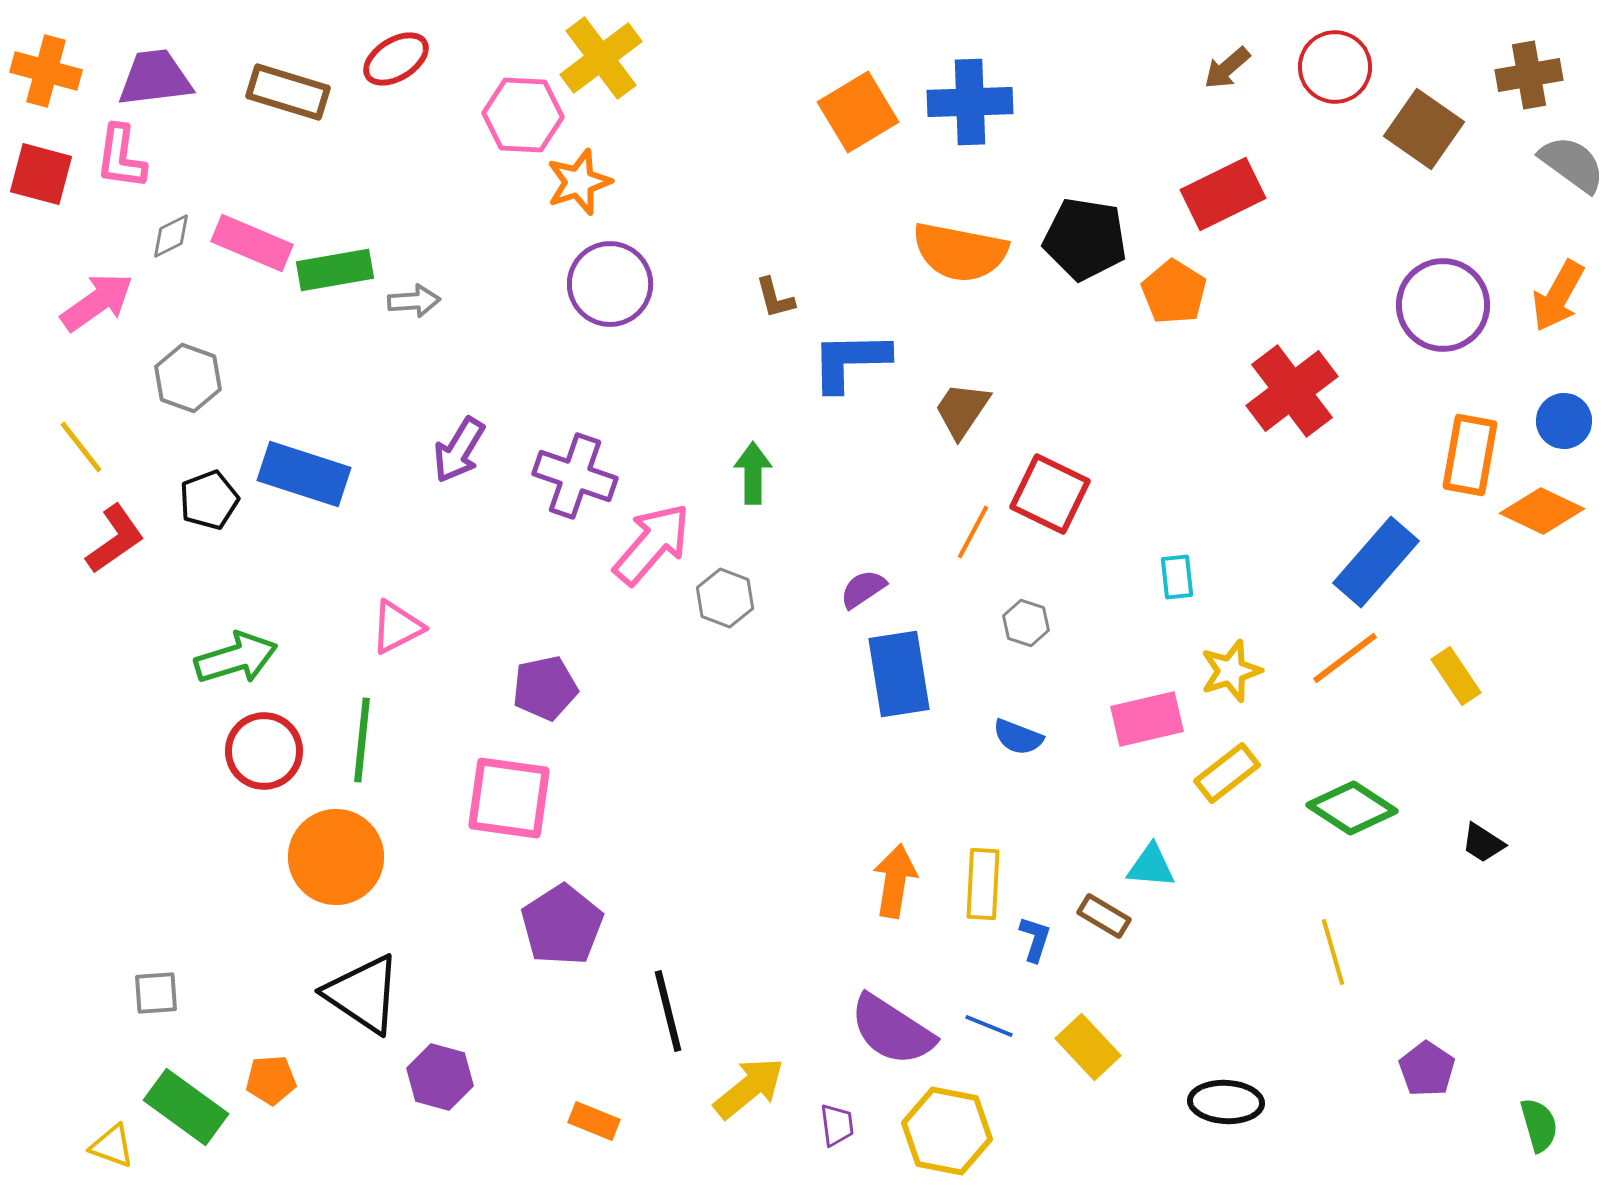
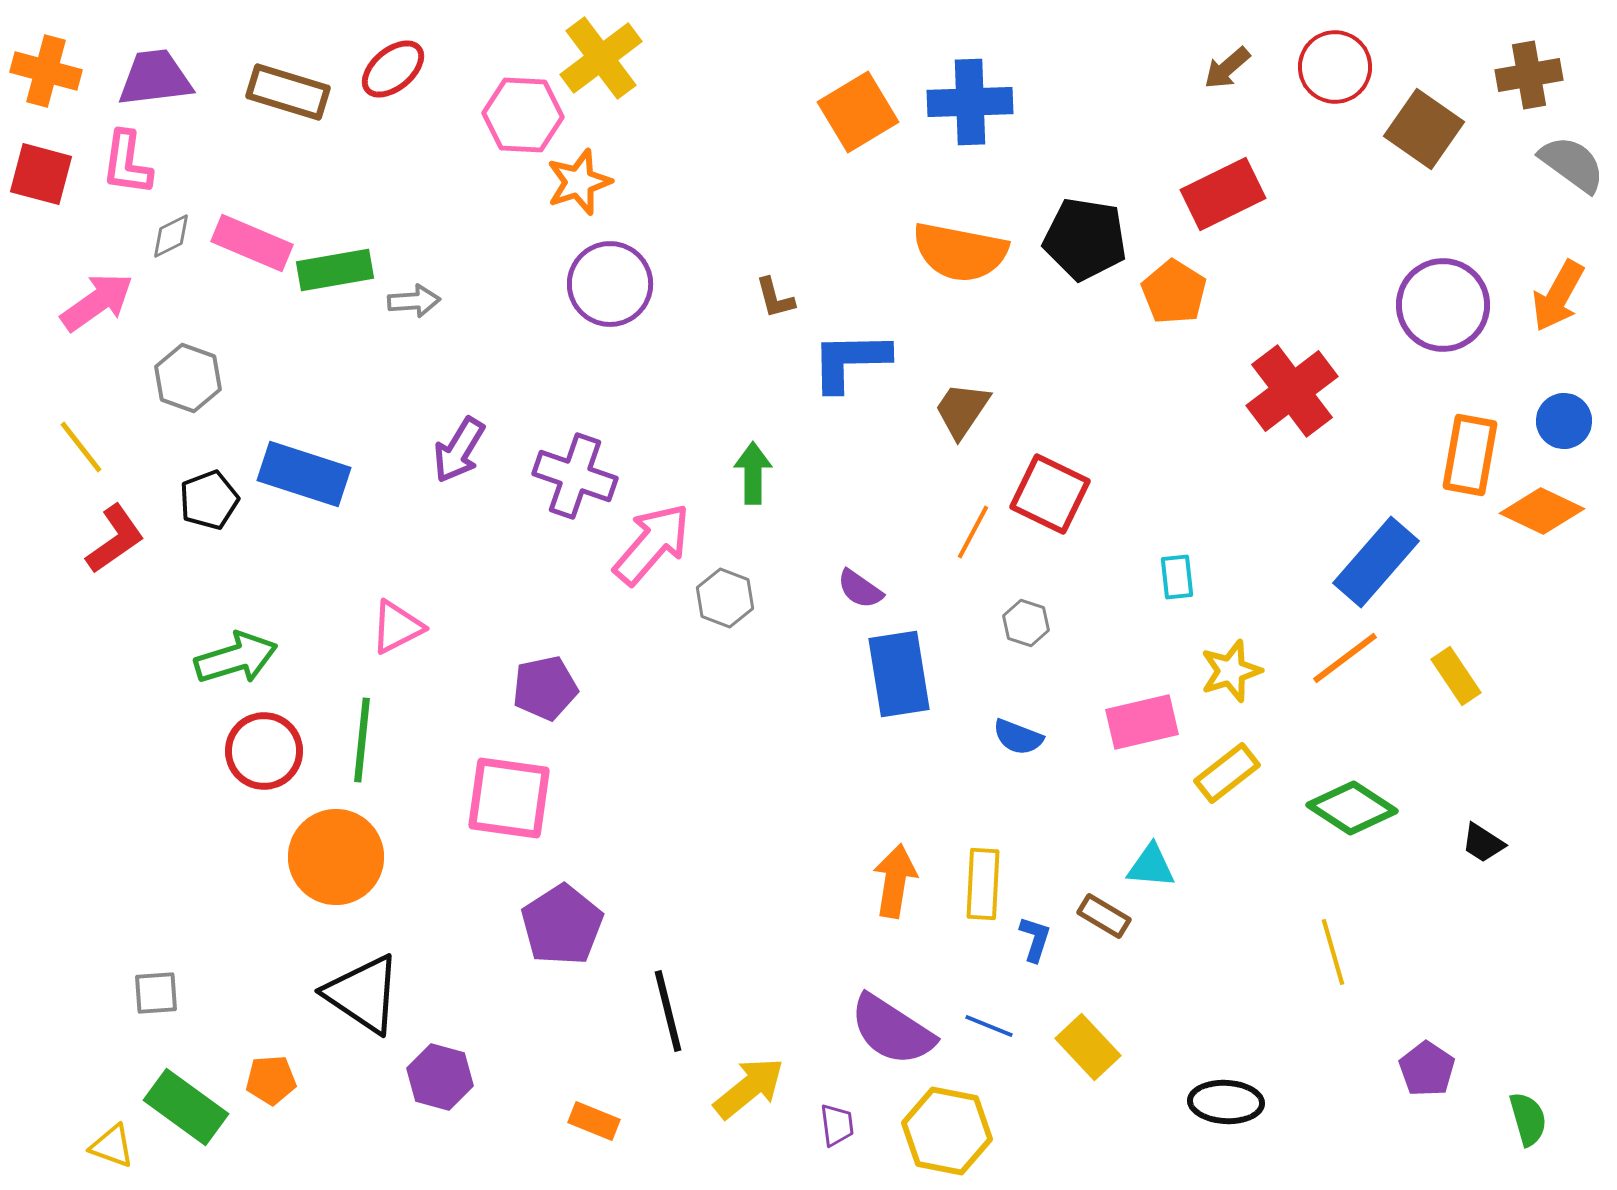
red ellipse at (396, 59): moved 3 px left, 10 px down; rotated 8 degrees counterclockwise
pink L-shape at (121, 157): moved 6 px right, 6 px down
purple semicircle at (863, 589): moved 3 px left; rotated 111 degrees counterclockwise
pink rectangle at (1147, 719): moved 5 px left, 3 px down
green semicircle at (1539, 1125): moved 11 px left, 6 px up
